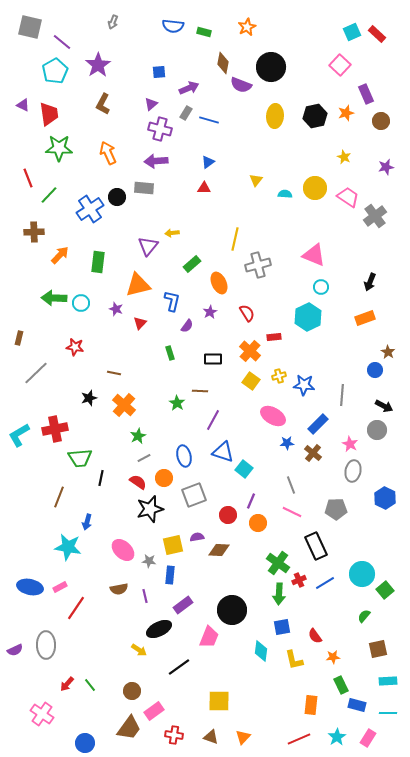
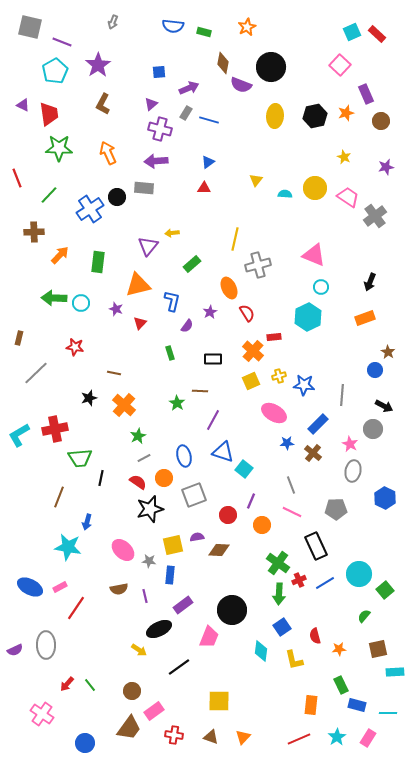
purple line at (62, 42): rotated 18 degrees counterclockwise
red line at (28, 178): moved 11 px left
orange ellipse at (219, 283): moved 10 px right, 5 px down
orange cross at (250, 351): moved 3 px right
yellow square at (251, 381): rotated 30 degrees clockwise
pink ellipse at (273, 416): moved 1 px right, 3 px up
gray circle at (377, 430): moved 4 px left, 1 px up
orange circle at (258, 523): moved 4 px right, 2 px down
cyan circle at (362, 574): moved 3 px left
blue ellipse at (30, 587): rotated 15 degrees clockwise
blue square at (282, 627): rotated 24 degrees counterclockwise
red semicircle at (315, 636): rotated 21 degrees clockwise
orange star at (333, 657): moved 6 px right, 8 px up
cyan rectangle at (388, 681): moved 7 px right, 9 px up
